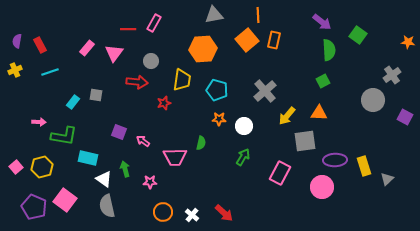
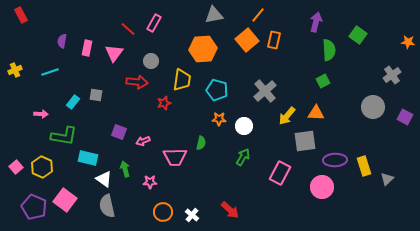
orange line at (258, 15): rotated 42 degrees clockwise
purple arrow at (322, 22): moved 6 px left; rotated 114 degrees counterclockwise
red line at (128, 29): rotated 42 degrees clockwise
purple semicircle at (17, 41): moved 45 px right
red rectangle at (40, 45): moved 19 px left, 30 px up
pink rectangle at (87, 48): rotated 28 degrees counterclockwise
gray circle at (373, 100): moved 7 px down
orange triangle at (319, 113): moved 3 px left
pink arrow at (39, 122): moved 2 px right, 8 px up
pink arrow at (143, 141): rotated 56 degrees counterclockwise
yellow hexagon at (42, 167): rotated 20 degrees counterclockwise
red arrow at (224, 213): moved 6 px right, 3 px up
